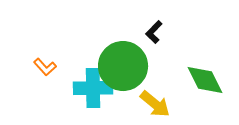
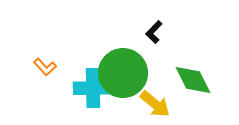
green circle: moved 7 px down
green diamond: moved 12 px left
